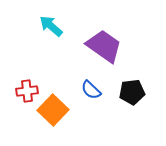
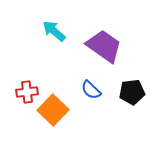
cyan arrow: moved 3 px right, 5 px down
red cross: moved 1 px down
